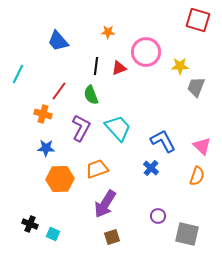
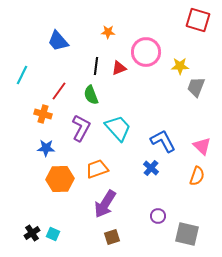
cyan line: moved 4 px right, 1 px down
black cross: moved 2 px right, 9 px down; rotated 35 degrees clockwise
